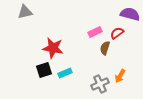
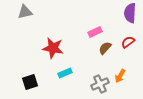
purple semicircle: moved 1 px up; rotated 102 degrees counterclockwise
red semicircle: moved 11 px right, 9 px down
brown semicircle: rotated 24 degrees clockwise
black square: moved 14 px left, 12 px down
